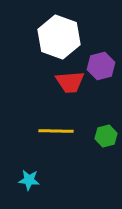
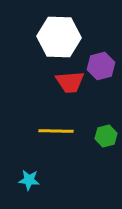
white hexagon: rotated 18 degrees counterclockwise
